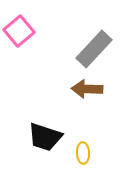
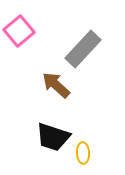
gray rectangle: moved 11 px left
brown arrow: moved 31 px left, 4 px up; rotated 40 degrees clockwise
black trapezoid: moved 8 px right
